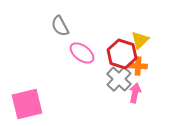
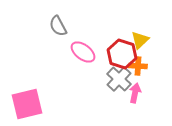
gray semicircle: moved 2 px left
pink ellipse: moved 1 px right, 1 px up
